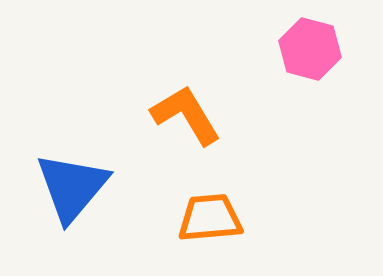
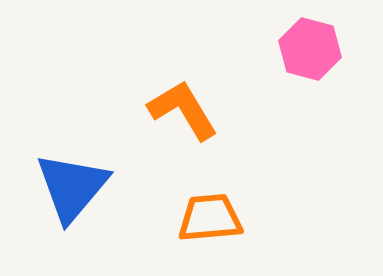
orange L-shape: moved 3 px left, 5 px up
